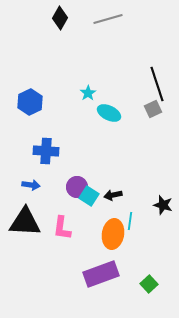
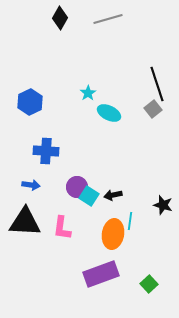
gray square: rotated 12 degrees counterclockwise
